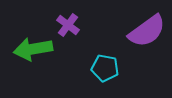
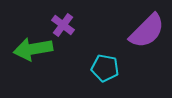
purple cross: moved 5 px left
purple semicircle: rotated 9 degrees counterclockwise
